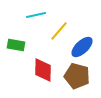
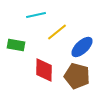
yellow line: moved 2 px left, 1 px down; rotated 10 degrees clockwise
red diamond: moved 1 px right
